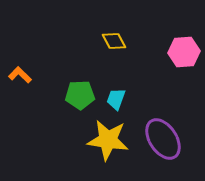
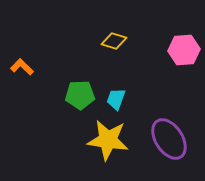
yellow diamond: rotated 45 degrees counterclockwise
pink hexagon: moved 2 px up
orange L-shape: moved 2 px right, 8 px up
purple ellipse: moved 6 px right
